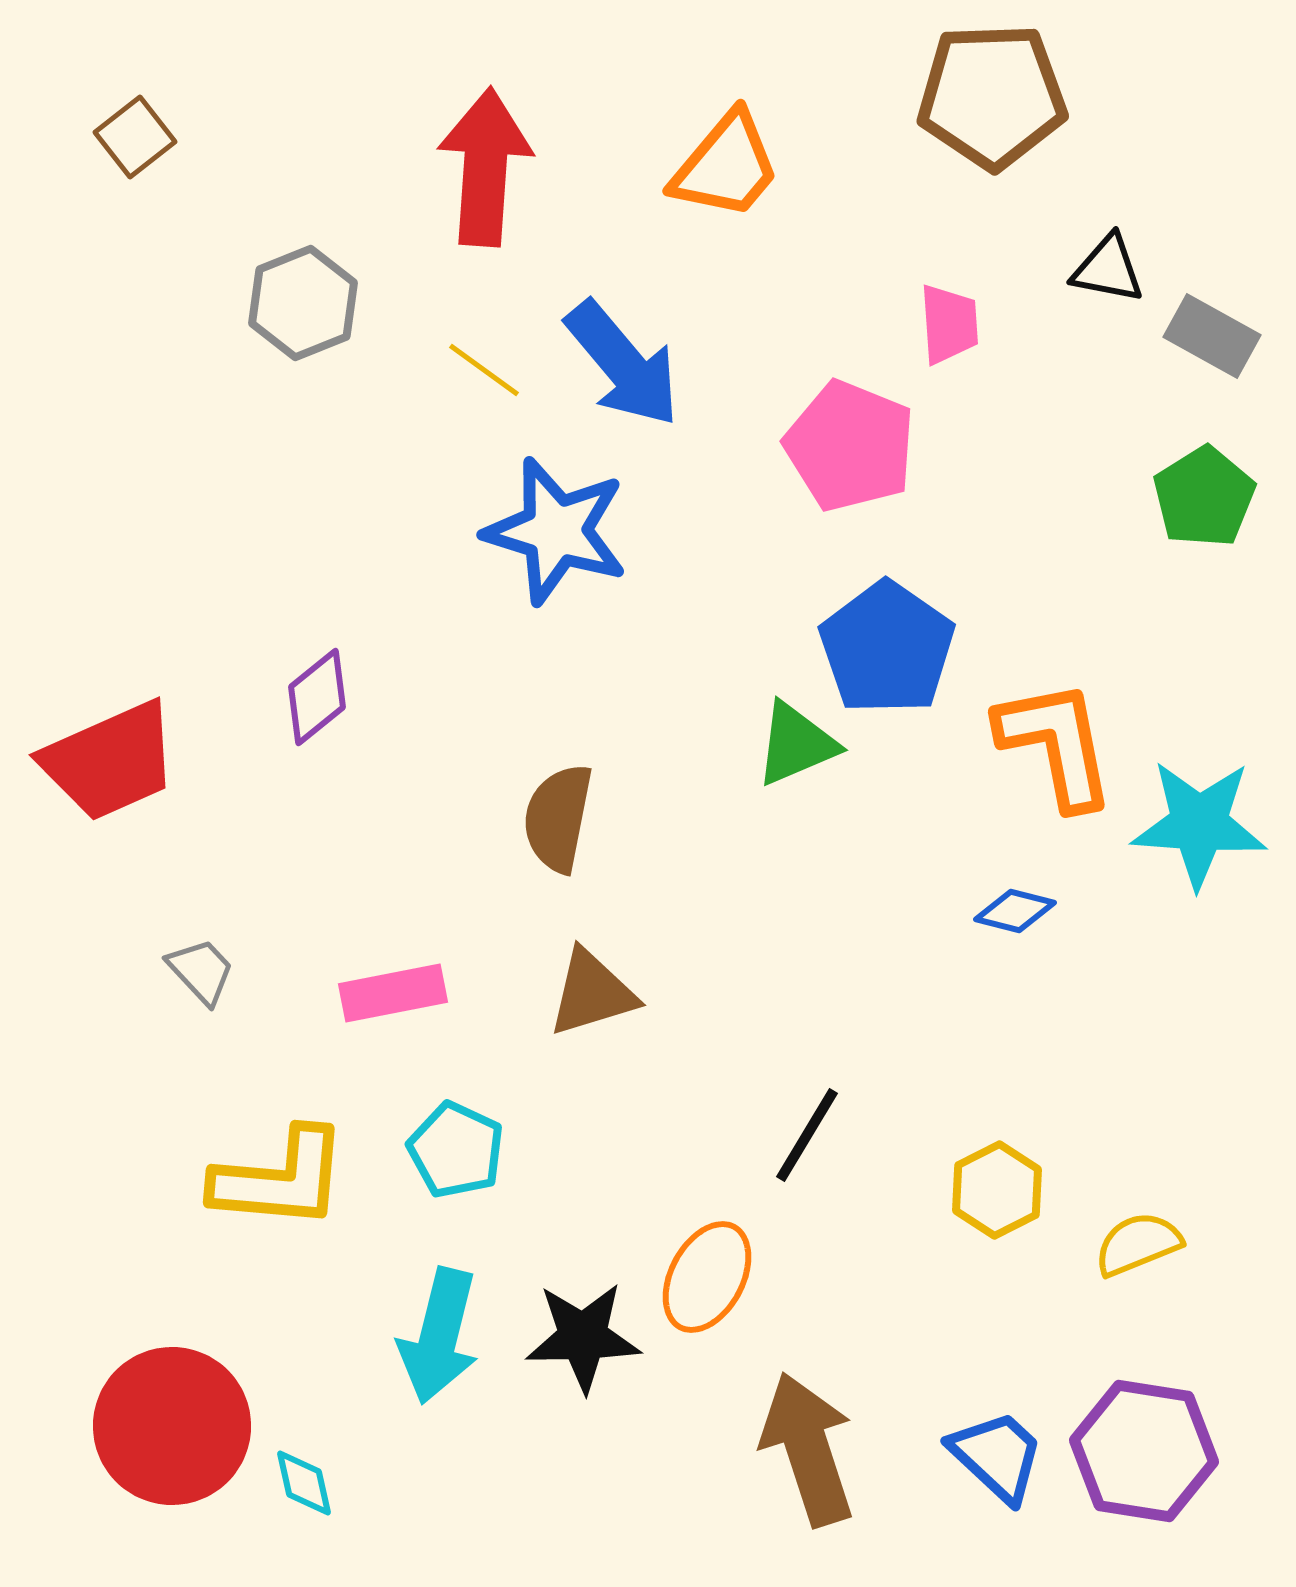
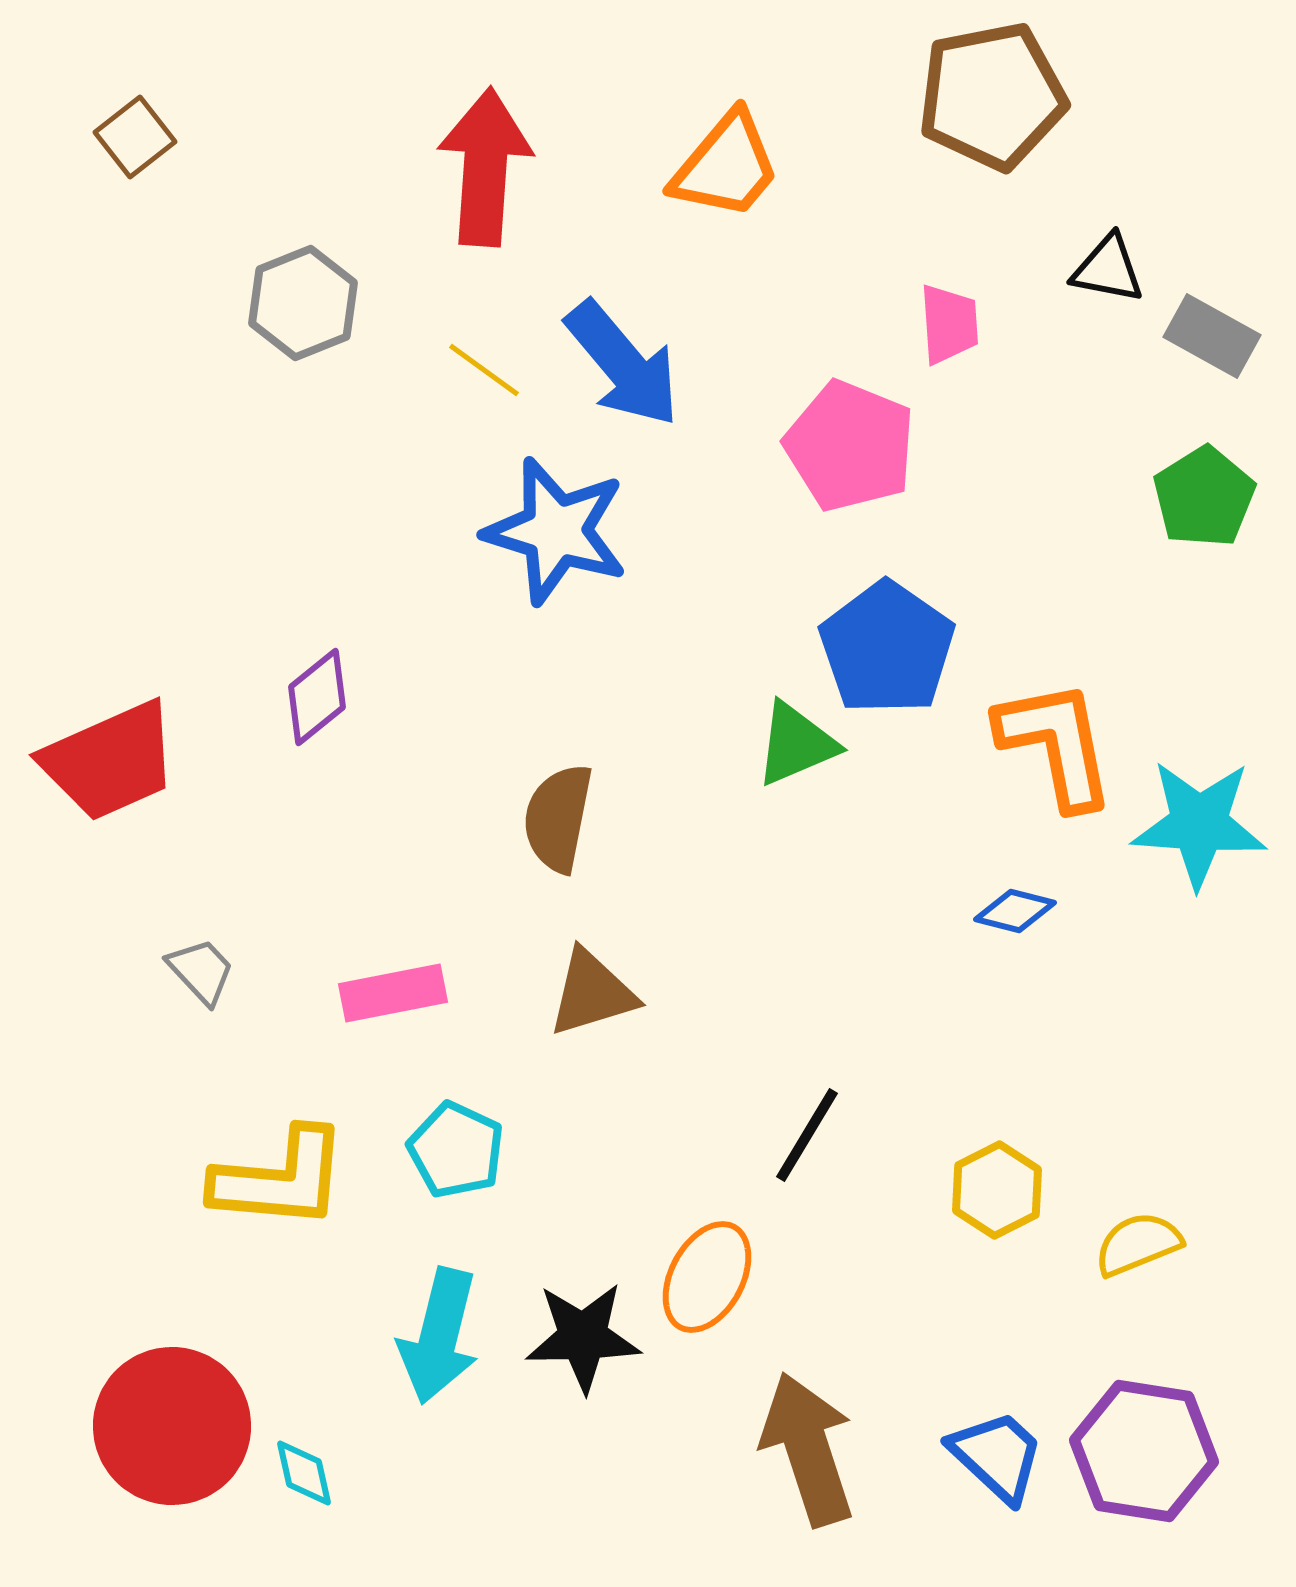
brown pentagon: rotated 9 degrees counterclockwise
cyan diamond: moved 10 px up
